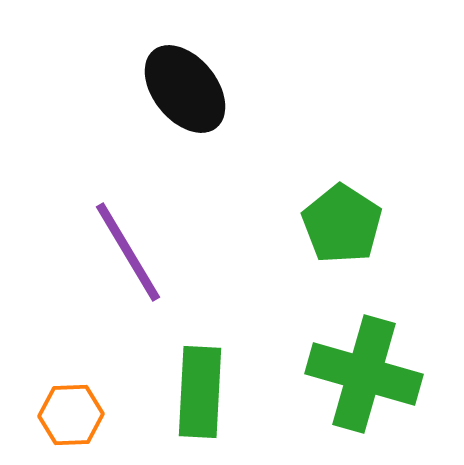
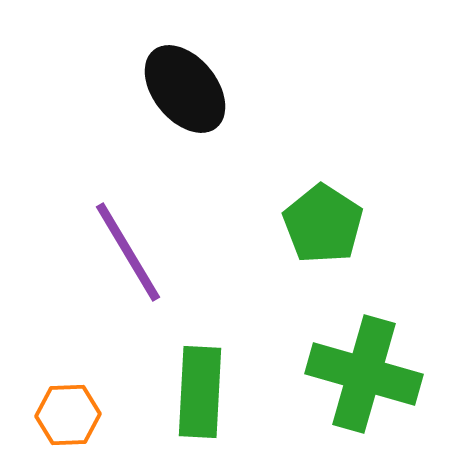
green pentagon: moved 19 px left
orange hexagon: moved 3 px left
